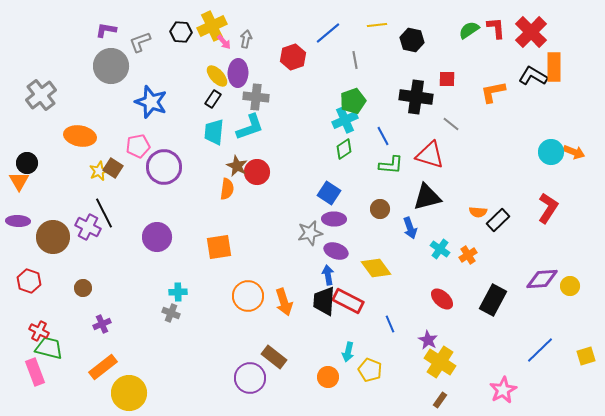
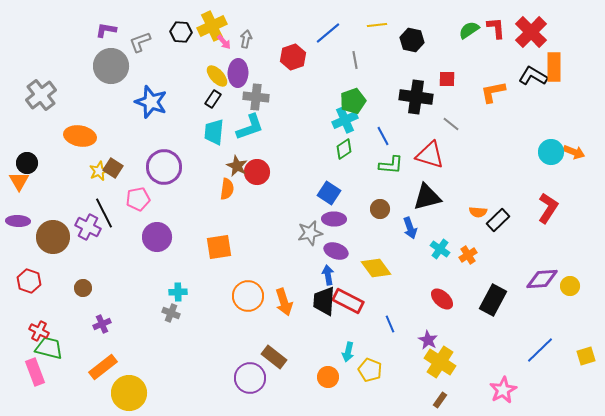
pink pentagon at (138, 146): moved 53 px down
